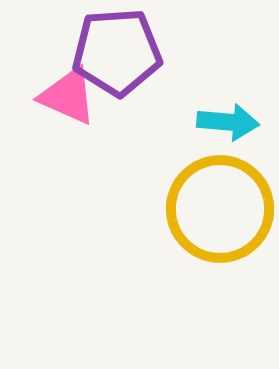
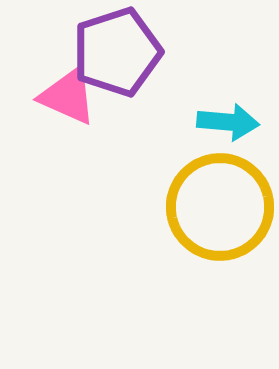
purple pentagon: rotated 14 degrees counterclockwise
yellow circle: moved 2 px up
